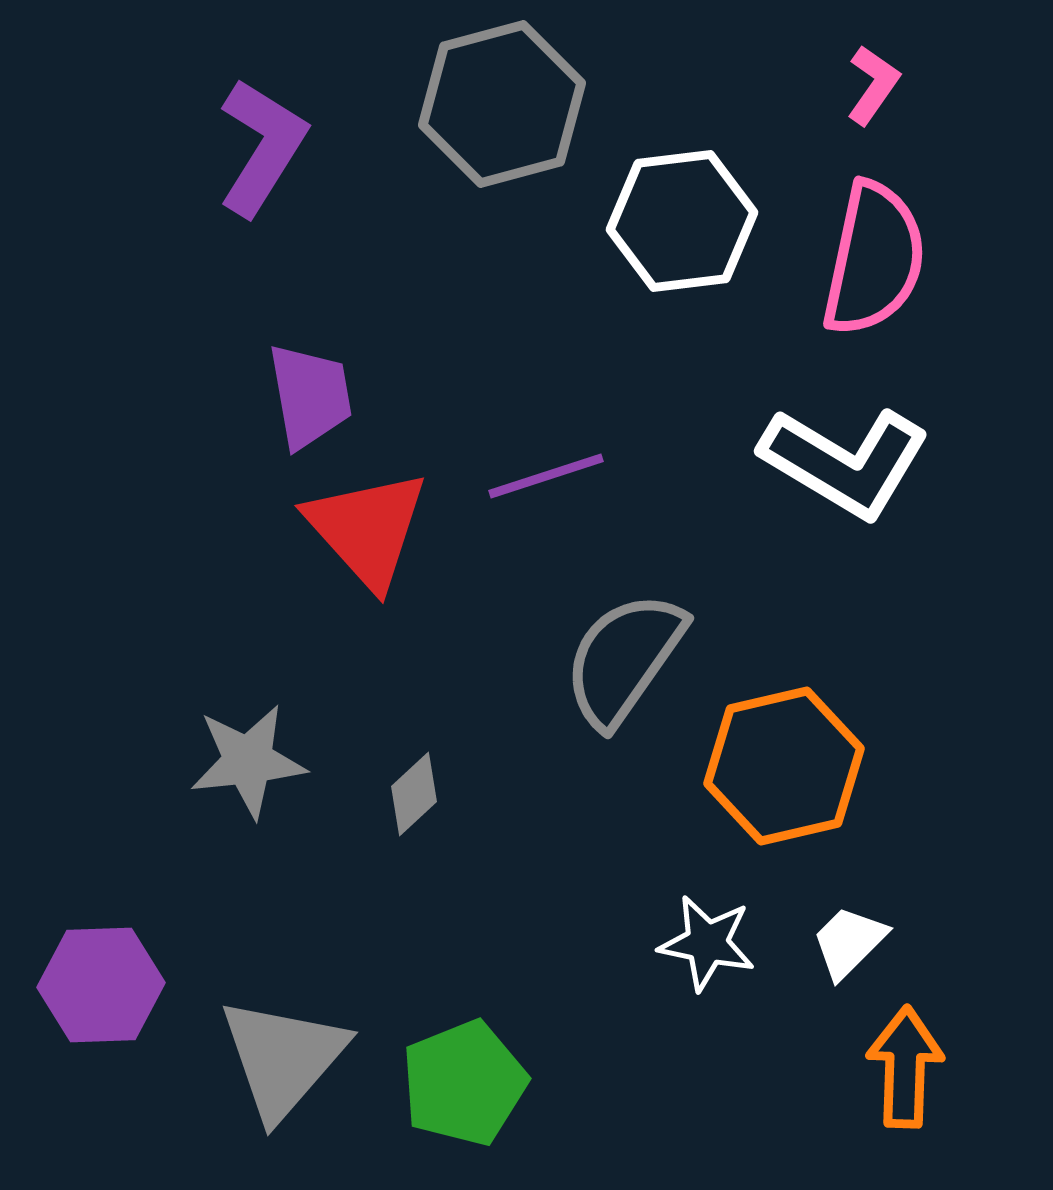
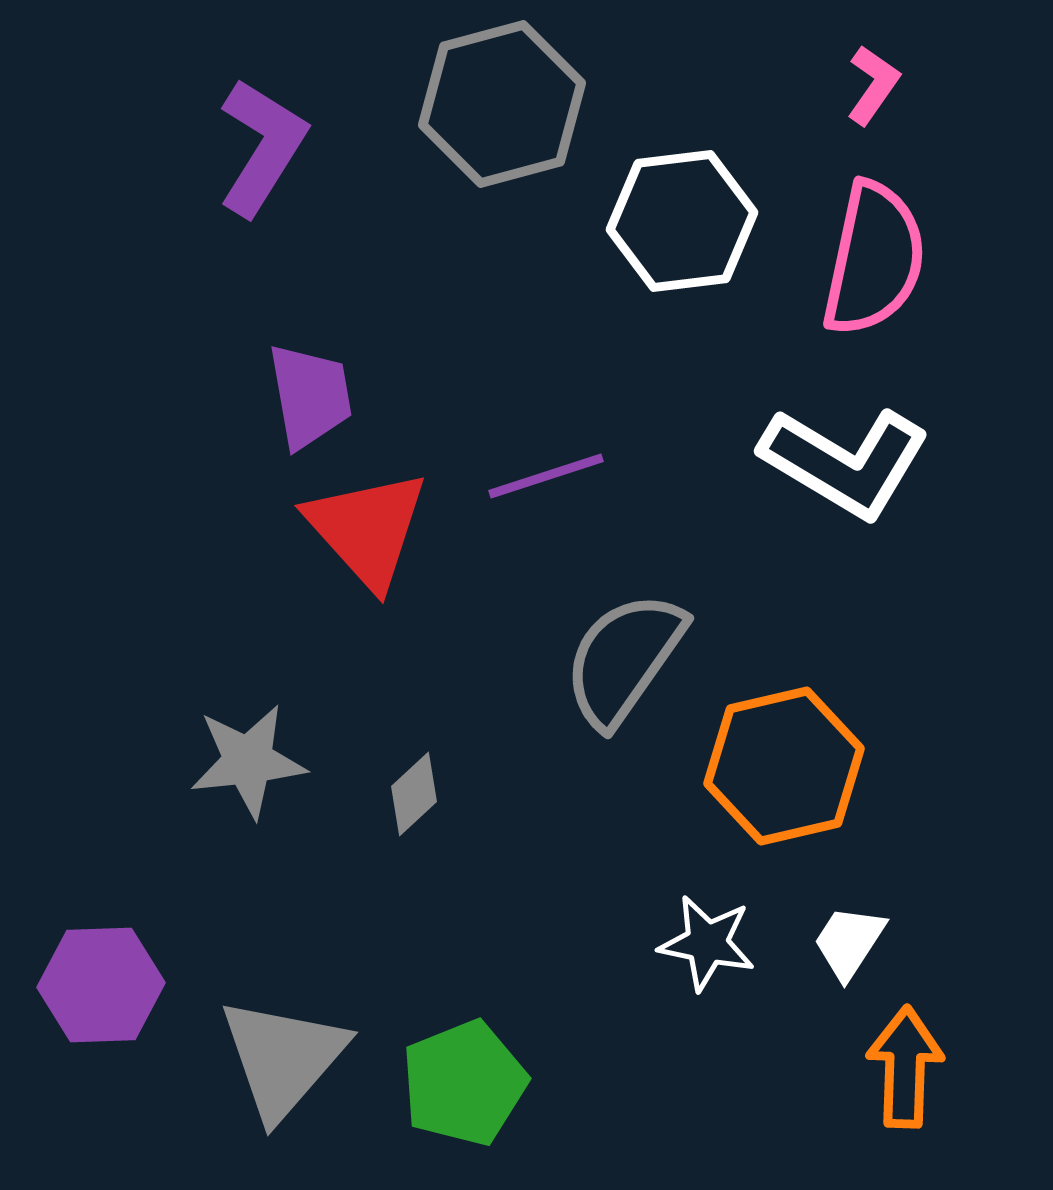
white trapezoid: rotated 12 degrees counterclockwise
